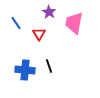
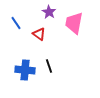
red triangle: rotated 24 degrees counterclockwise
